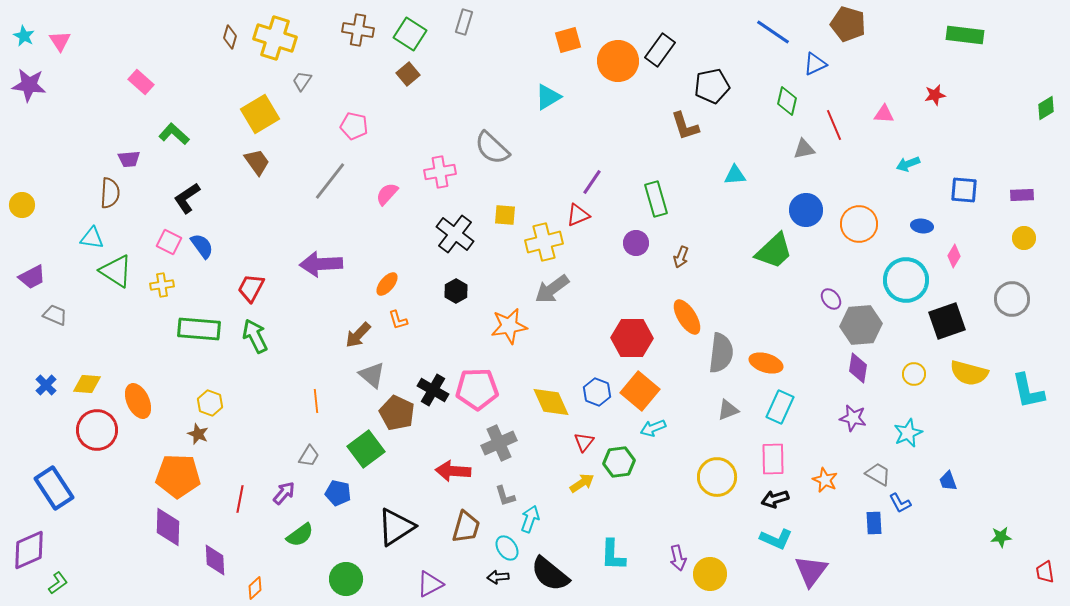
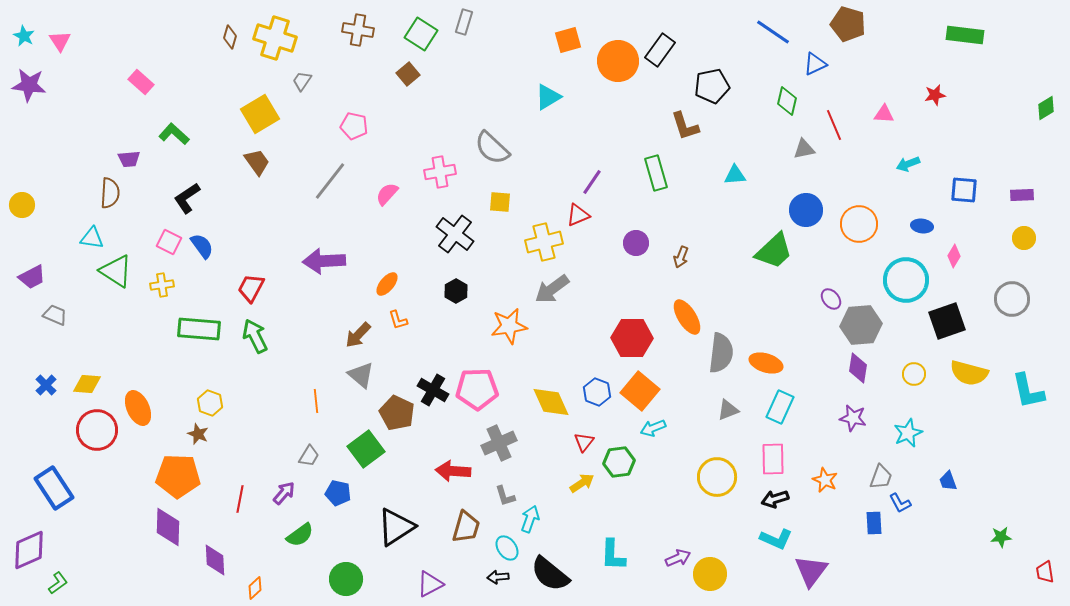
green square at (410, 34): moved 11 px right
green rectangle at (656, 199): moved 26 px up
yellow square at (505, 215): moved 5 px left, 13 px up
purple arrow at (321, 264): moved 3 px right, 3 px up
gray triangle at (372, 375): moved 11 px left
orange ellipse at (138, 401): moved 7 px down
gray trapezoid at (878, 474): moved 3 px right, 3 px down; rotated 80 degrees clockwise
purple arrow at (678, 558): rotated 100 degrees counterclockwise
